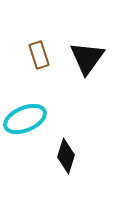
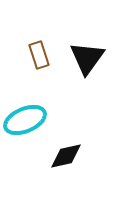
cyan ellipse: moved 1 px down
black diamond: rotated 60 degrees clockwise
